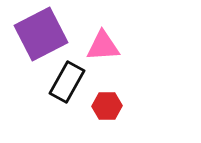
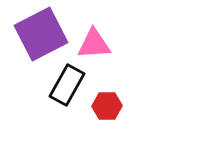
pink triangle: moved 9 px left, 2 px up
black rectangle: moved 3 px down
